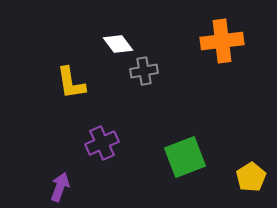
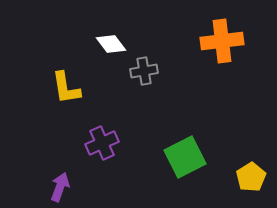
white diamond: moved 7 px left
yellow L-shape: moved 5 px left, 5 px down
green square: rotated 6 degrees counterclockwise
